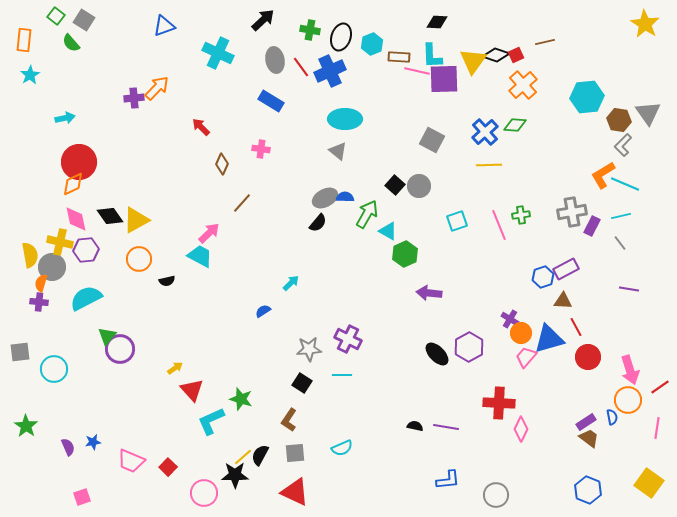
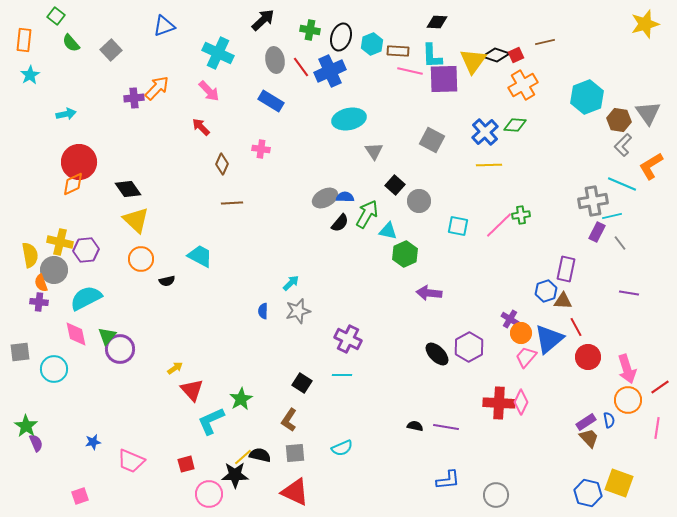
gray square at (84, 20): moved 27 px right, 30 px down; rotated 15 degrees clockwise
yellow star at (645, 24): rotated 24 degrees clockwise
brown rectangle at (399, 57): moved 1 px left, 6 px up
pink line at (417, 71): moved 7 px left
orange cross at (523, 85): rotated 12 degrees clockwise
cyan hexagon at (587, 97): rotated 16 degrees counterclockwise
cyan arrow at (65, 118): moved 1 px right, 4 px up
cyan ellipse at (345, 119): moved 4 px right; rotated 12 degrees counterclockwise
gray triangle at (338, 151): moved 36 px right; rotated 18 degrees clockwise
orange L-shape at (603, 175): moved 48 px right, 9 px up
cyan line at (625, 184): moved 3 px left
gray circle at (419, 186): moved 15 px down
brown line at (242, 203): moved 10 px left; rotated 45 degrees clockwise
gray cross at (572, 212): moved 21 px right, 11 px up
black diamond at (110, 216): moved 18 px right, 27 px up
cyan line at (621, 216): moved 9 px left
pink diamond at (76, 219): moved 115 px down
yellow triangle at (136, 220): rotated 48 degrees counterclockwise
cyan square at (457, 221): moved 1 px right, 5 px down; rotated 30 degrees clockwise
black semicircle at (318, 223): moved 22 px right
pink line at (499, 225): rotated 68 degrees clockwise
purple rectangle at (592, 226): moved 5 px right, 6 px down
cyan triangle at (388, 231): rotated 18 degrees counterclockwise
pink arrow at (209, 233): moved 142 px up; rotated 90 degrees clockwise
orange circle at (139, 259): moved 2 px right
gray circle at (52, 267): moved 2 px right, 3 px down
purple rectangle at (566, 269): rotated 50 degrees counterclockwise
blue hexagon at (543, 277): moved 3 px right, 14 px down
orange semicircle at (41, 283): rotated 36 degrees counterclockwise
purple line at (629, 289): moved 4 px down
blue semicircle at (263, 311): rotated 56 degrees counterclockwise
blue triangle at (549, 339): rotated 24 degrees counterclockwise
gray star at (309, 349): moved 11 px left, 38 px up; rotated 10 degrees counterclockwise
pink arrow at (630, 370): moved 3 px left, 1 px up
green star at (241, 399): rotated 25 degrees clockwise
blue semicircle at (612, 417): moved 3 px left, 3 px down
pink diamond at (521, 429): moved 27 px up
brown trapezoid at (589, 438): rotated 10 degrees clockwise
purple semicircle at (68, 447): moved 32 px left, 4 px up
black semicircle at (260, 455): rotated 75 degrees clockwise
red square at (168, 467): moved 18 px right, 3 px up; rotated 30 degrees clockwise
yellow square at (649, 483): moved 30 px left; rotated 16 degrees counterclockwise
blue hexagon at (588, 490): moved 3 px down; rotated 8 degrees counterclockwise
pink circle at (204, 493): moved 5 px right, 1 px down
pink square at (82, 497): moved 2 px left, 1 px up
